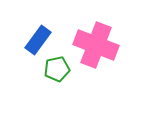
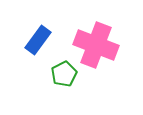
green pentagon: moved 7 px right, 5 px down; rotated 15 degrees counterclockwise
